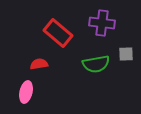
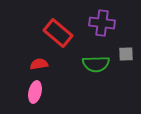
green semicircle: rotated 8 degrees clockwise
pink ellipse: moved 9 px right
